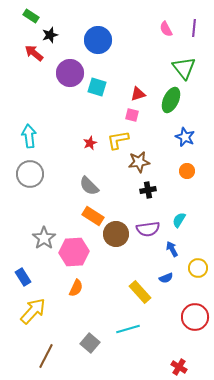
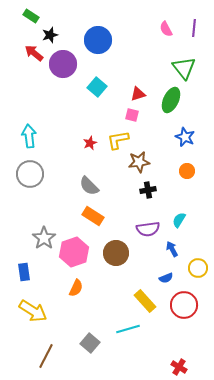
purple circle: moved 7 px left, 9 px up
cyan square: rotated 24 degrees clockwise
brown circle: moved 19 px down
pink hexagon: rotated 16 degrees counterclockwise
blue rectangle: moved 1 px right, 5 px up; rotated 24 degrees clockwise
yellow rectangle: moved 5 px right, 9 px down
yellow arrow: rotated 80 degrees clockwise
red circle: moved 11 px left, 12 px up
